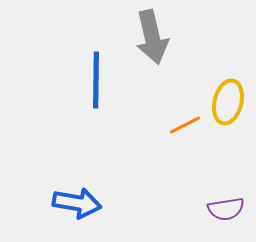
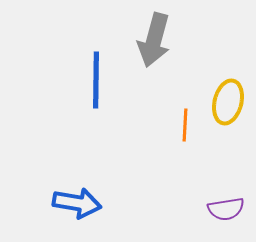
gray arrow: moved 2 px right, 3 px down; rotated 28 degrees clockwise
orange line: rotated 60 degrees counterclockwise
